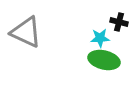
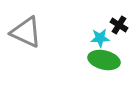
black cross: moved 3 px down; rotated 18 degrees clockwise
